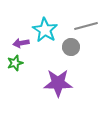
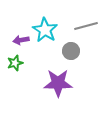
purple arrow: moved 3 px up
gray circle: moved 4 px down
